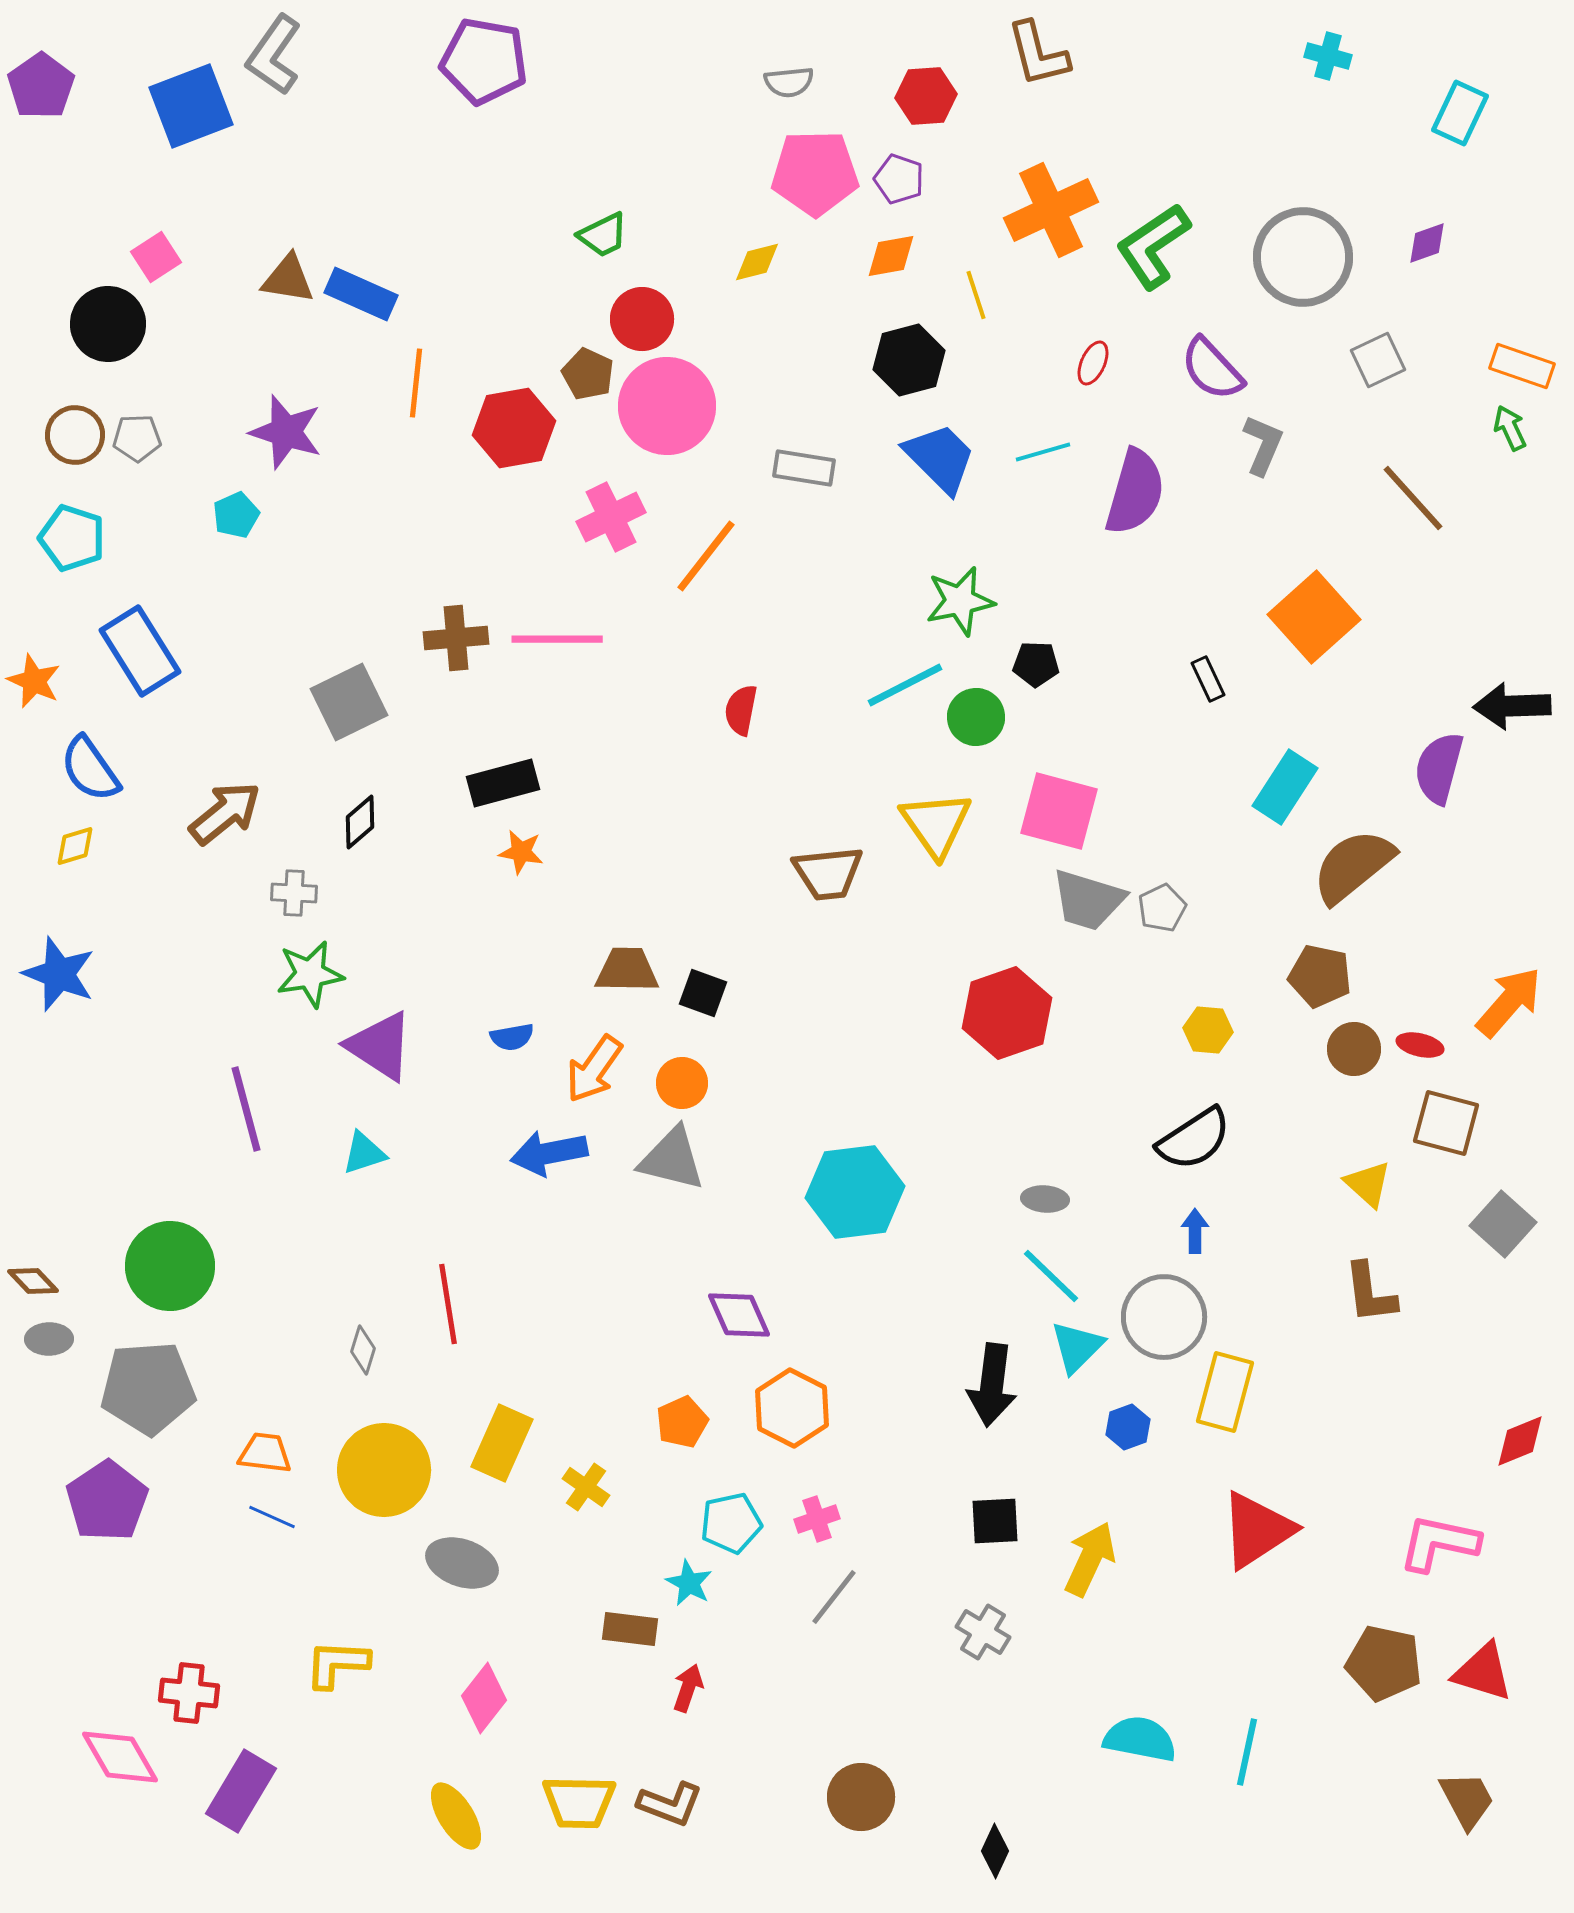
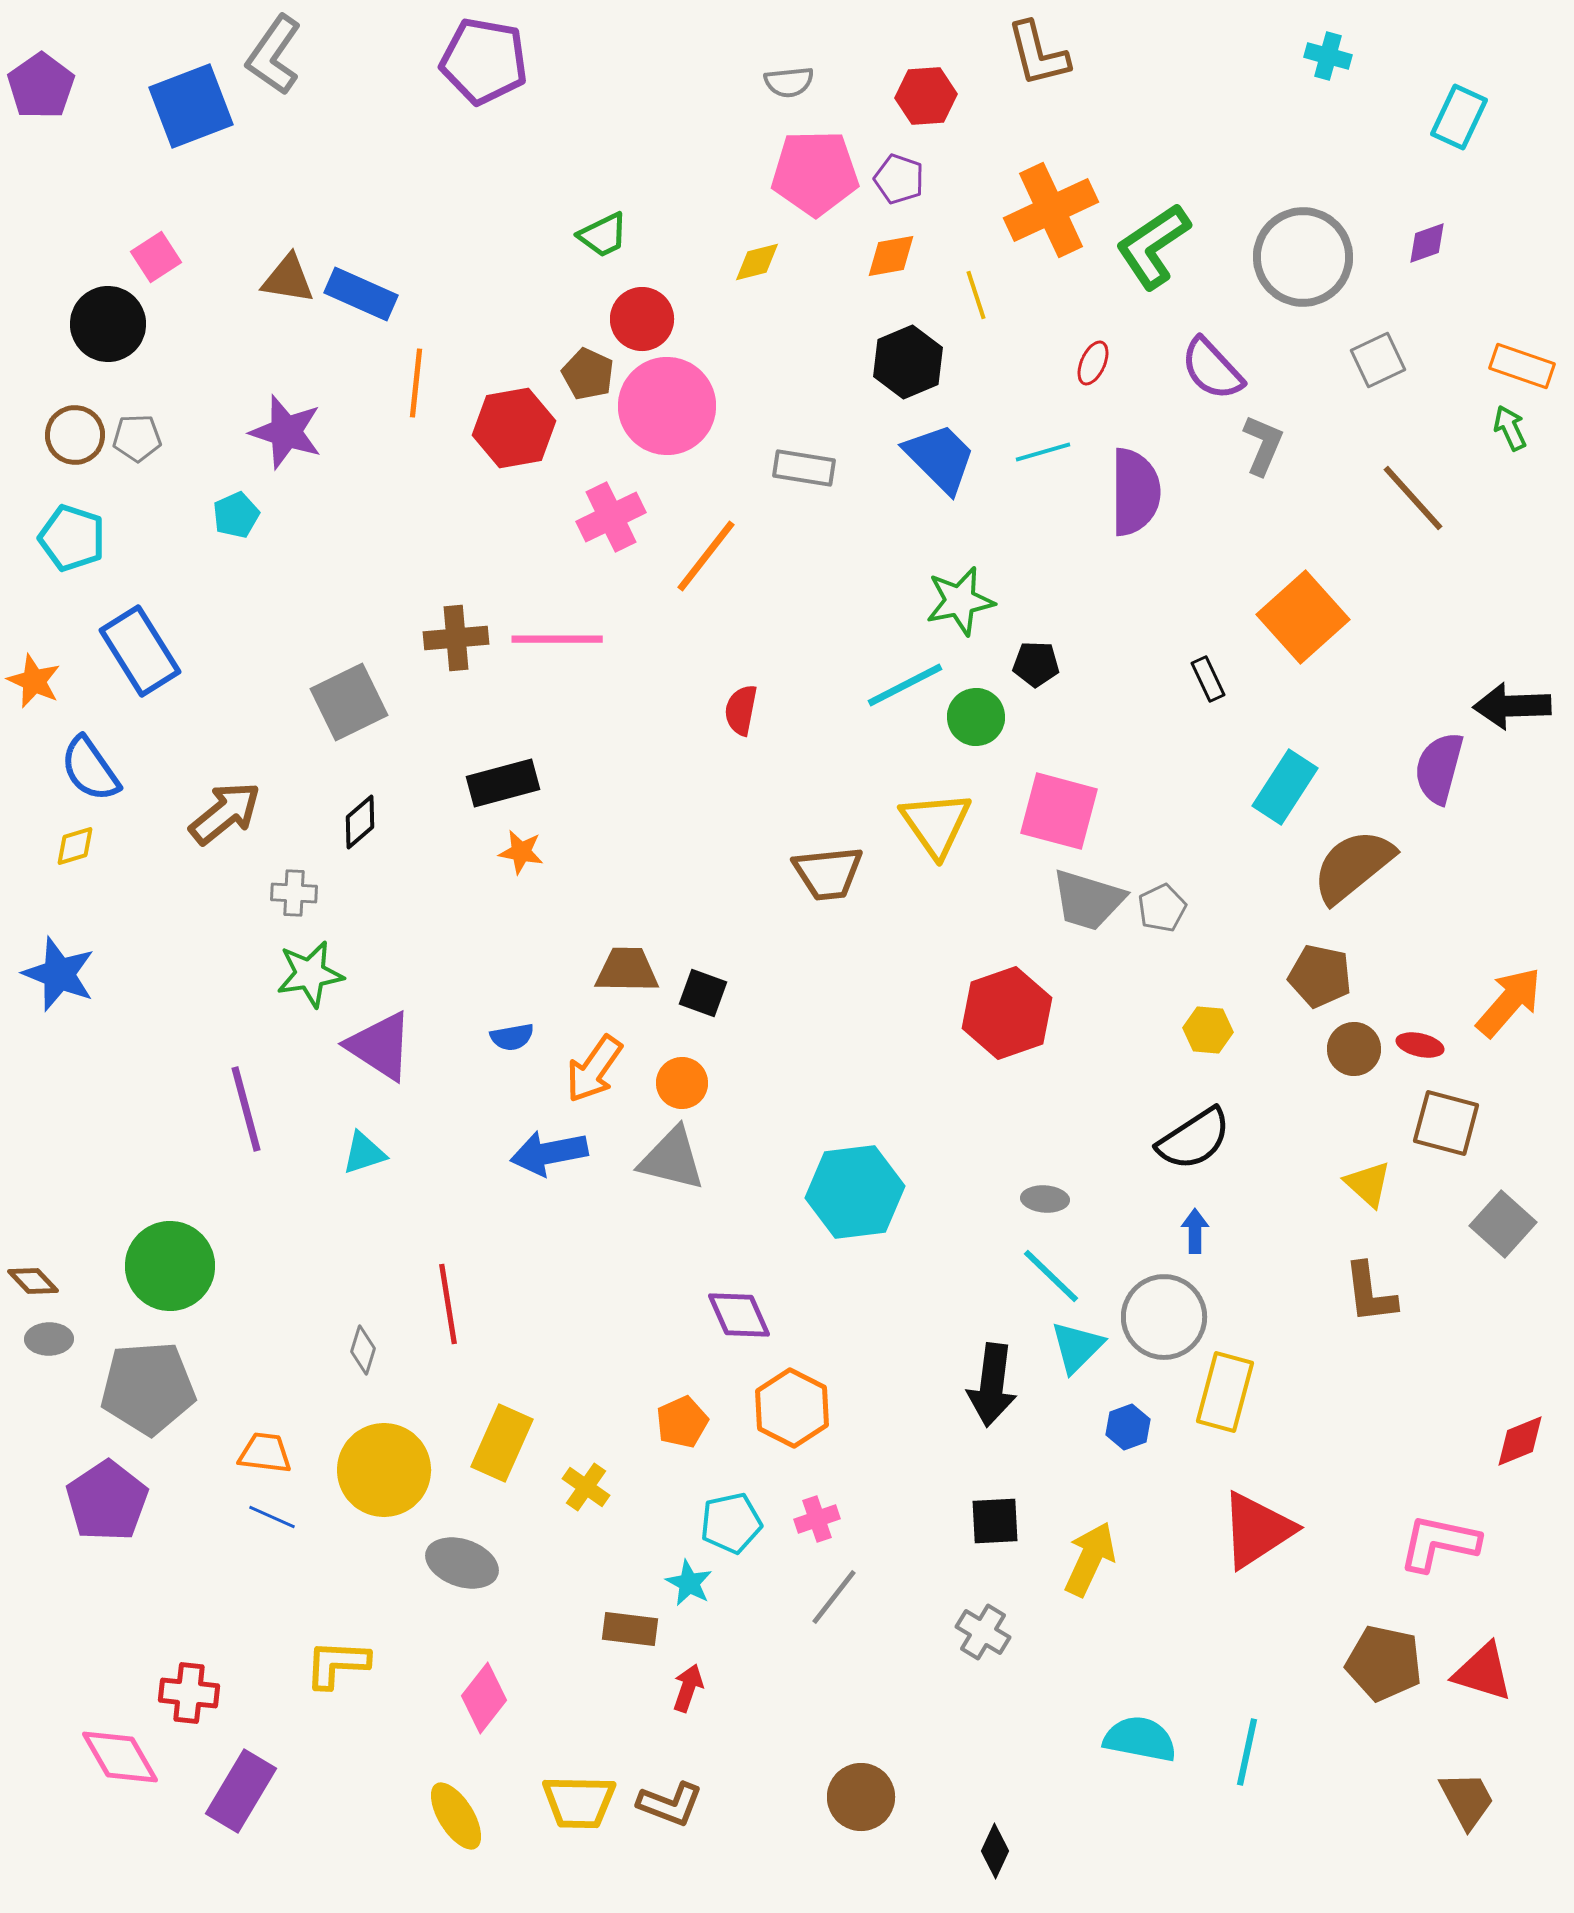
cyan rectangle at (1460, 113): moved 1 px left, 4 px down
black hexagon at (909, 360): moved 1 px left, 2 px down; rotated 8 degrees counterclockwise
purple semicircle at (1135, 492): rotated 16 degrees counterclockwise
orange square at (1314, 617): moved 11 px left
